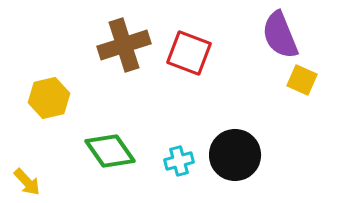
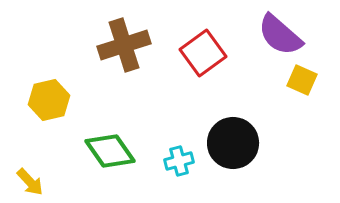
purple semicircle: rotated 27 degrees counterclockwise
red square: moved 14 px right; rotated 33 degrees clockwise
yellow hexagon: moved 2 px down
black circle: moved 2 px left, 12 px up
yellow arrow: moved 3 px right
